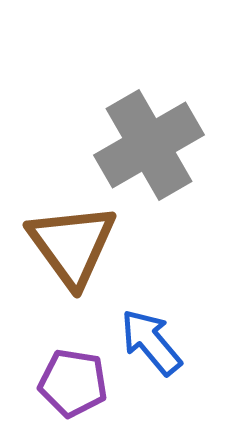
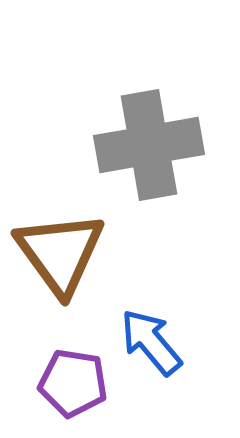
gray cross: rotated 20 degrees clockwise
brown triangle: moved 12 px left, 8 px down
